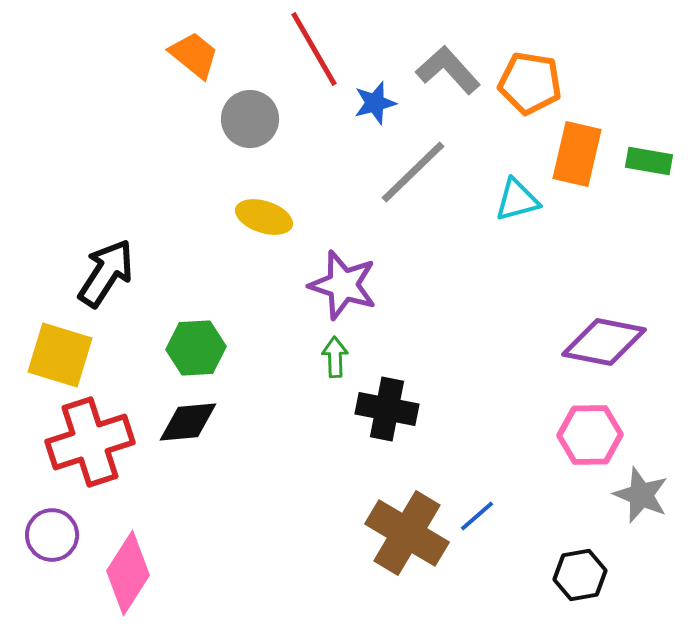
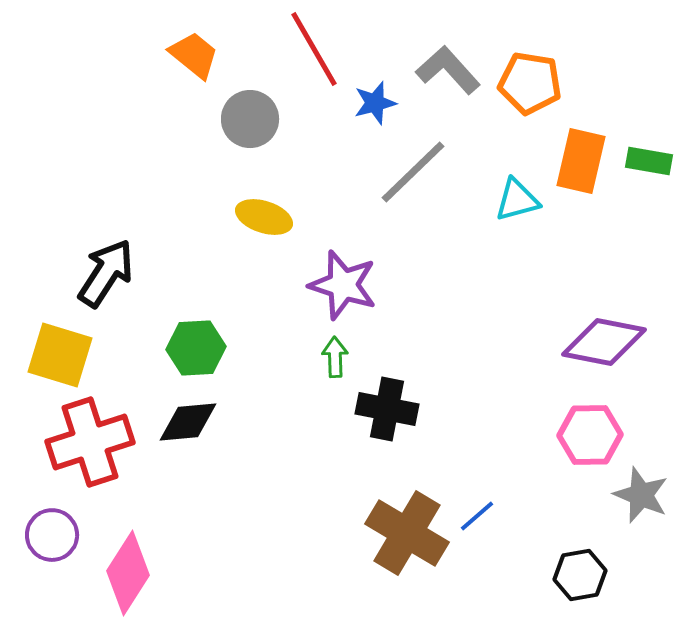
orange rectangle: moved 4 px right, 7 px down
